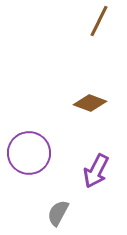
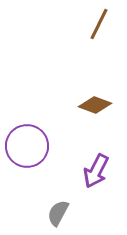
brown line: moved 3 px down
brown diamond: moved 5 px right, 2 px down
purple circle: moved 2 px left, 7 px up
